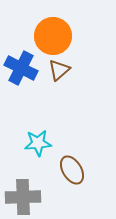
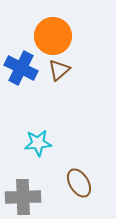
brown ellipse: moved 7 px right, 13 px down
